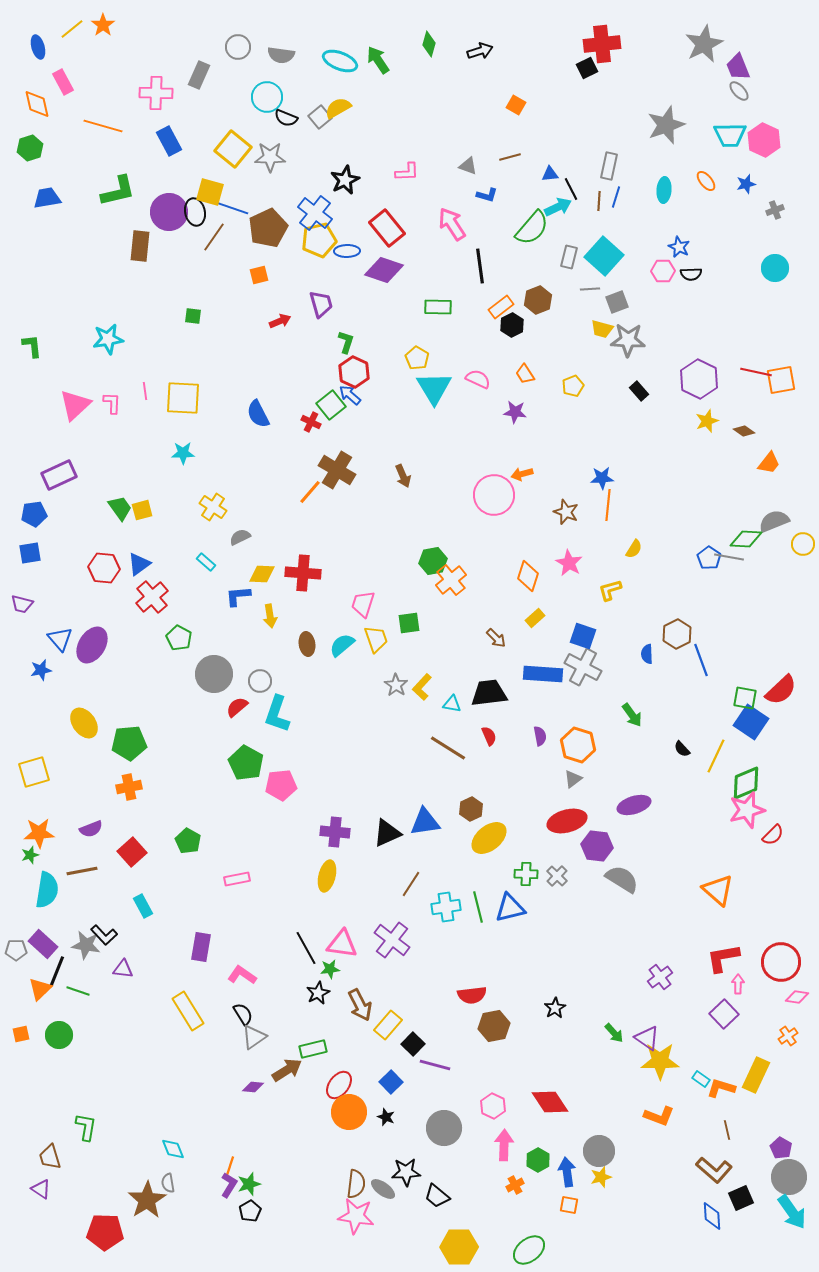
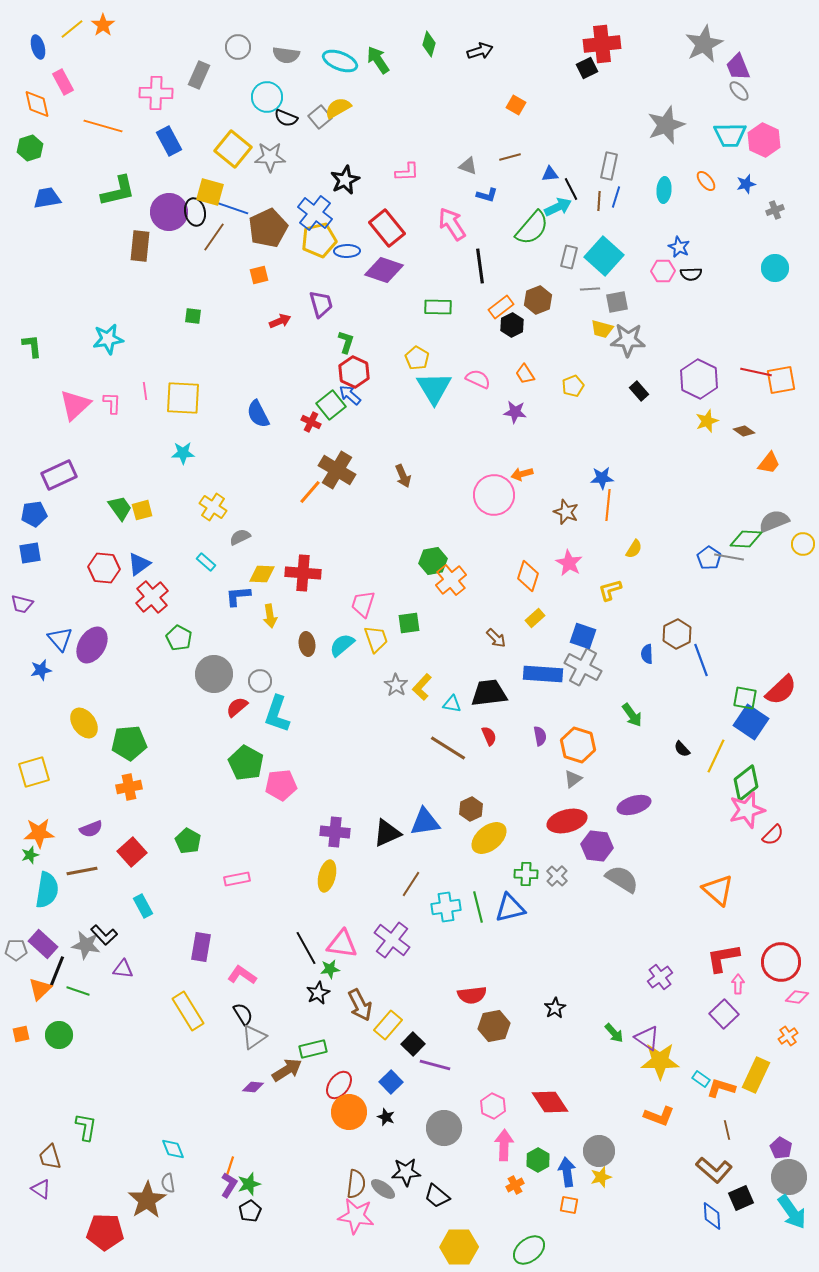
gray semicircle at (281, 55): moved 5 px right
gray square at (617, 302): rotated 10 degrees clockwise
green diamond at (746, 783): rotated 15 degrees counterclockwise
